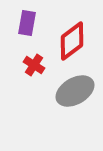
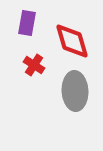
red diamond: rotated 69 degrees counterclockwise
gray ellipse: rotated 63 degrees counterclockwise
